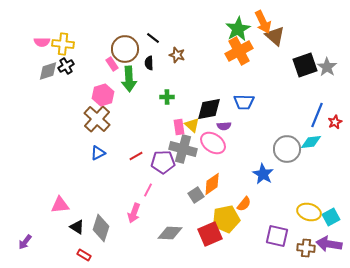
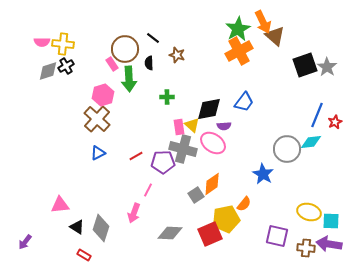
blue trapezoid at (244, 102): rotated 55 degrees counterclockwise
cyan square at (331, 217): moved 4 px down; rotated 30 degrees clockwise
